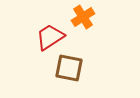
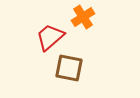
red trapezoid: rotated 8 degrees counterclockwise
